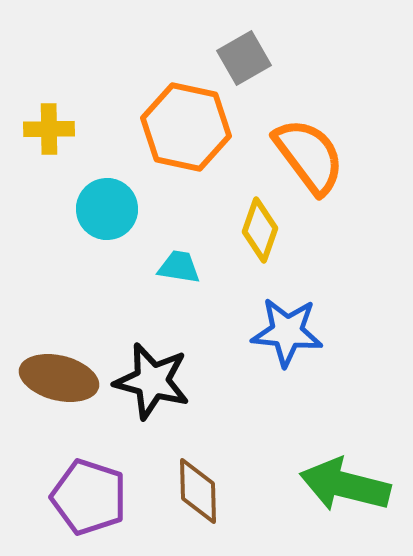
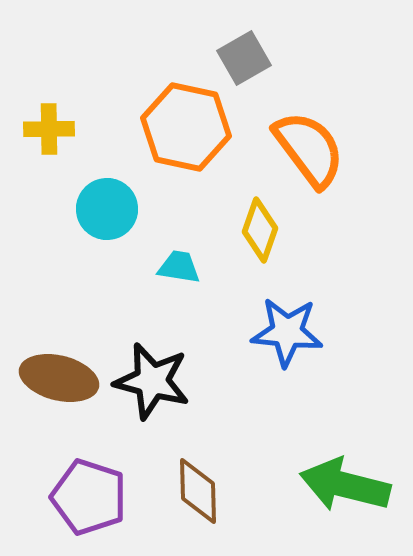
orange semicircle: moved 7 px up
